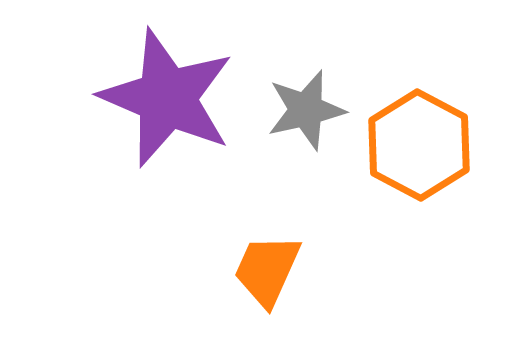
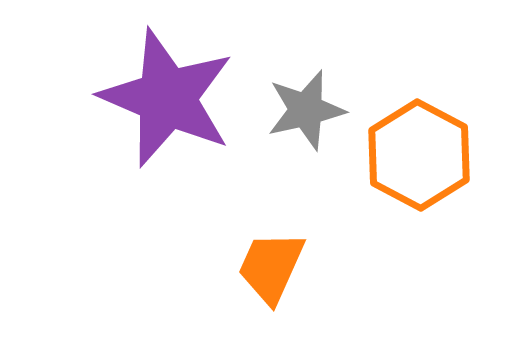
orange hexagon: moved 10 px down
orange trapezoid: moved 4 px right, 3 px up
